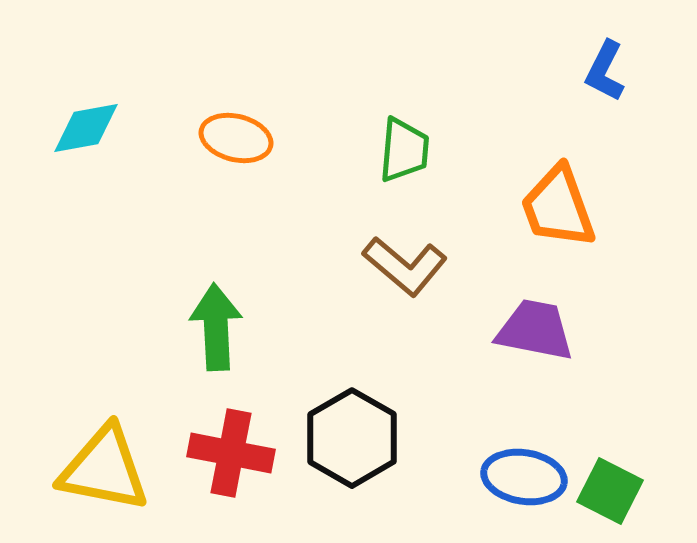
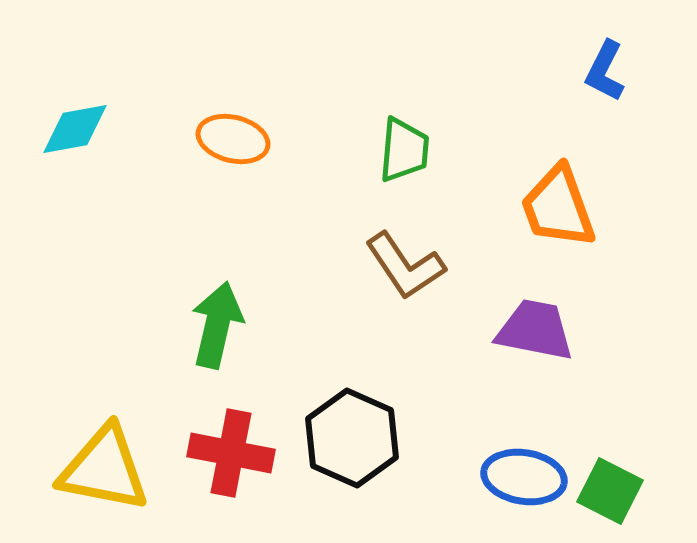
cyan diamond: moved 11 px left, 1 px down
orange ellipse: moved 3 px left, 1 px down
brown L-shape: rotated 16 degrees clockwise
green arrow: moved 1 px right, 2 px up; rotated 16 degrees clockwise
black hexagon: rotated 6 degrees counterclockwise
